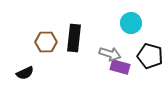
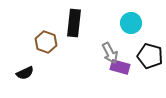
black rectangle: moved 15 px up
brown hexagon: rotated 20 degrees clockwise
gray arrow: moved 1 px up; rotated 45 degrees clockwise
